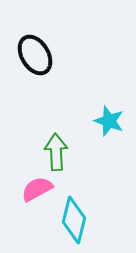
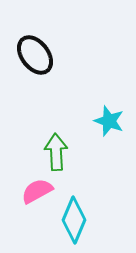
black ellipse: rotated 6 degrees counterclockwise
pink semicircle: moved 2 px down
cyan diamond: rotated 9 degrees clockwise
